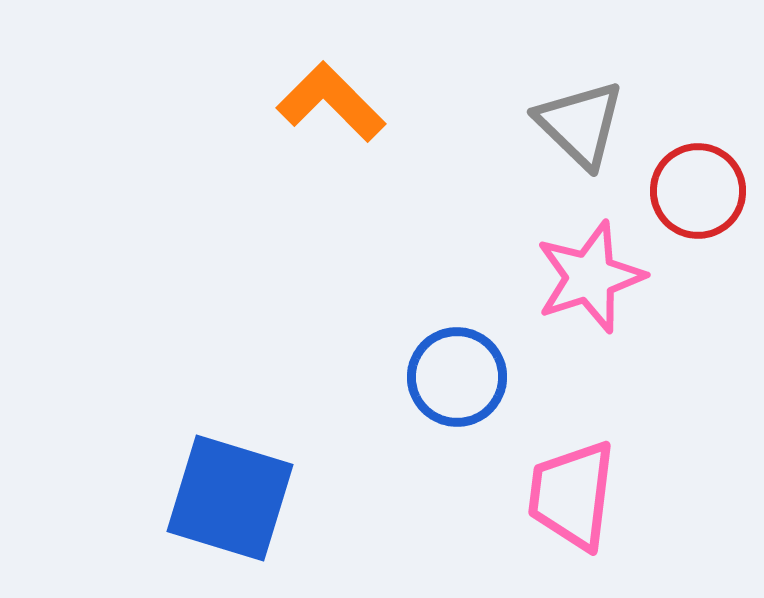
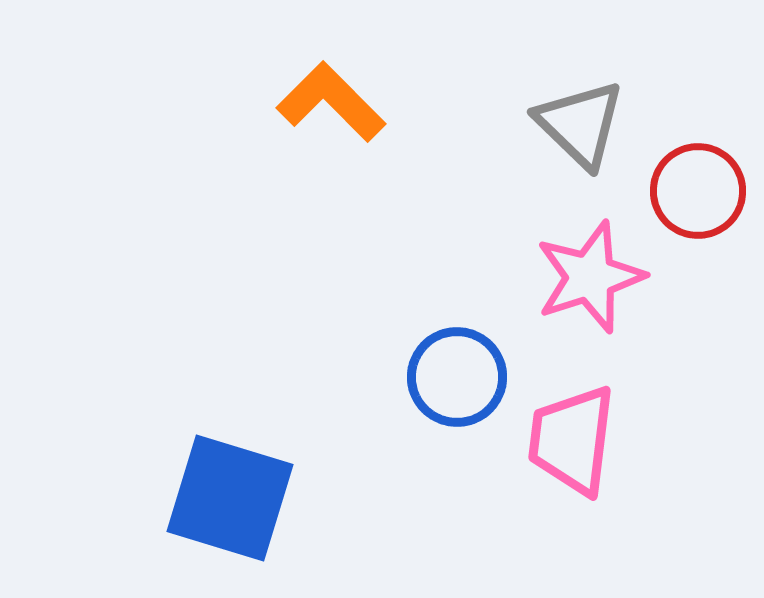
pink trapezoid: moved 55 px up
